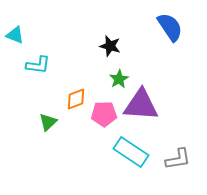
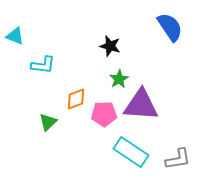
cyan triangle: moved 1 px down
cyan L-shape: moved 5 px right
